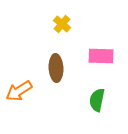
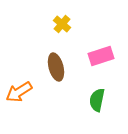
pink rectangle: rotated 20 degrees counterclockwise
brown ellipse: moved 1 px up; rotated 12 degrees counterclockwise
orange arrow: moved 1 px down
